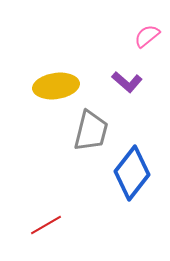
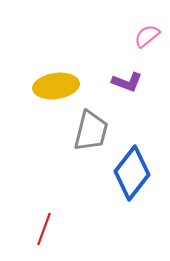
purple L-shape: rotated 20 degrees counterclockwise
red line: moved 2 px left, 4 px down; rotated 40 degrees counterclockwise
